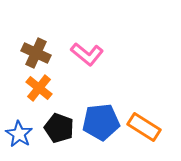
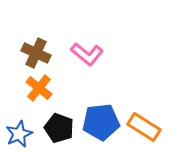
blue star: rotated 16 degrees clockwise
